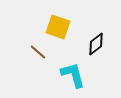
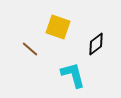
brown line: moved 8 px left, 3 px up
